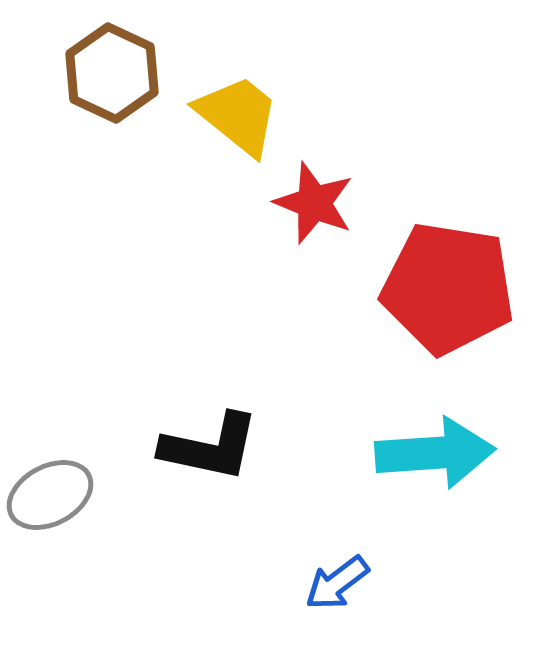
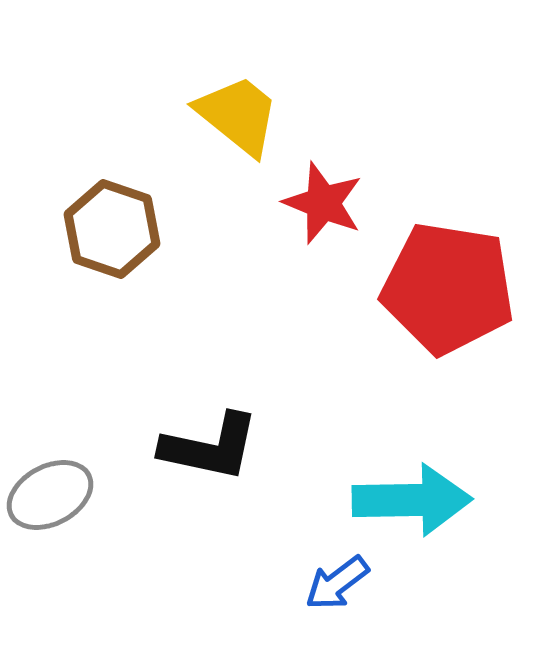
brown hexagon: moved 156 px down; rotated 6 degrees counterclockwise
red star: moved 9 px right
cyan arrow: moved 23 px left, 47 px down; rotated 3 degrees clockwise
